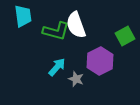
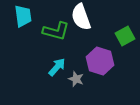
white semicircle: moved 5 px right, 8 px up
purple hexagon: rotated 16 degrees counterclockwise
